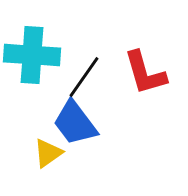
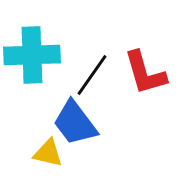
cyan cross: rotated 6 degrees counterclockwise
black line: moved 8 px right, 2 px up
yellow triangle: rotated 48 degrees clockwise
